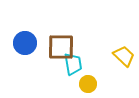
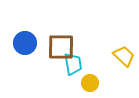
yellow circle: moved 2 px right, 1 px up
